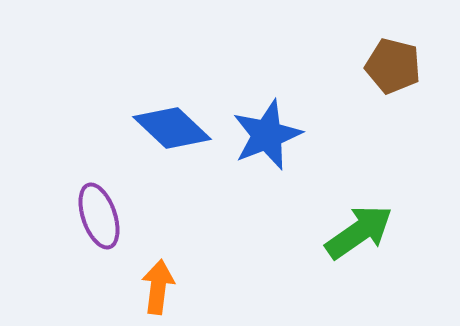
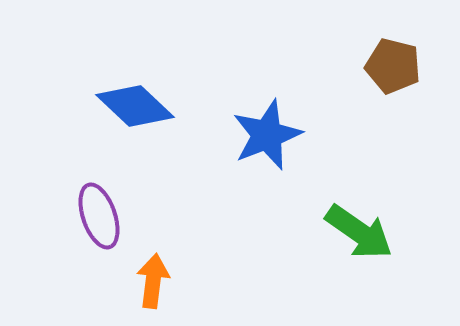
blue diamond: moved 37 px left, 22 px up
green arrow: rotated 70 degrees clockwise
orange arrow: moved 5 px left, 6 px up
